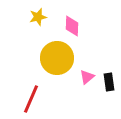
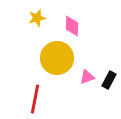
yellow star: moved 1 px left, 1 px down
pink triangle: rotated 21 degrees clockwise
black rectangle: moved 2 px up; rotated 36 degrees clockwise
red line: moved 4 px right; rotated 12 degrees counterclockwise
